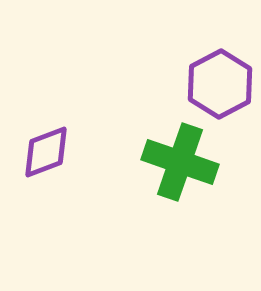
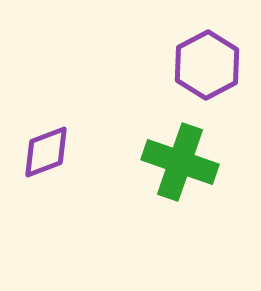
purple hexagon: moved 13 px left, 19 px up
